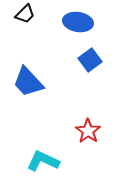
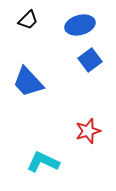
black trapezoid: moved 3 px right, 6 px down
blue ellipse: moved 2 px right, 3 px down; rotated 24 degrees counterclockwise
red star: rotated 20 degrees clockwise
cyan L-shape: moved 1 px down
